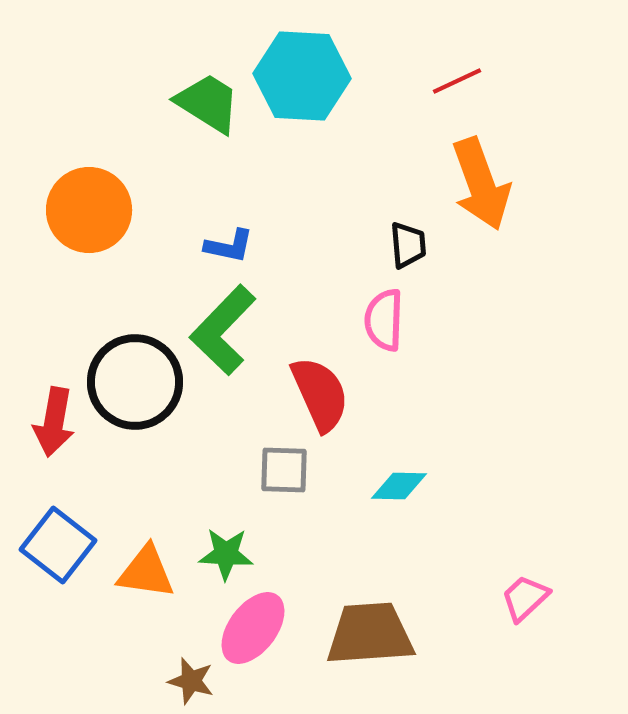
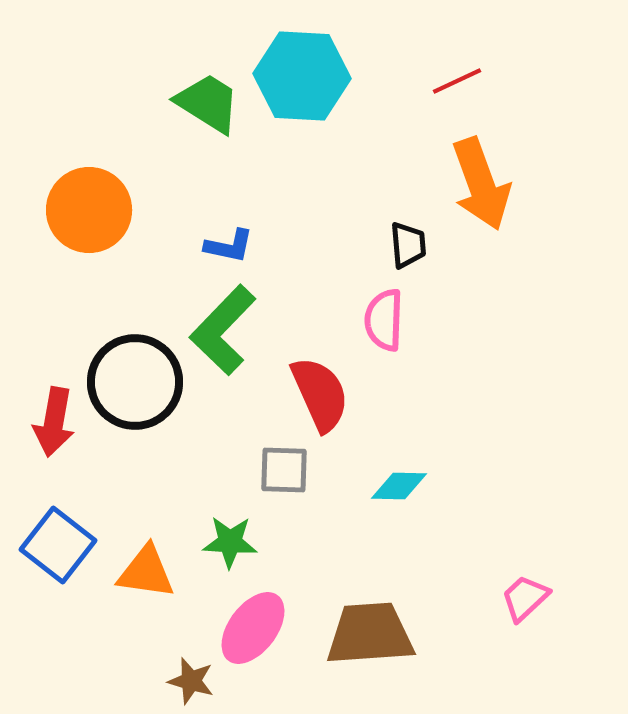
green star: moved 4 px right, 12 px up
